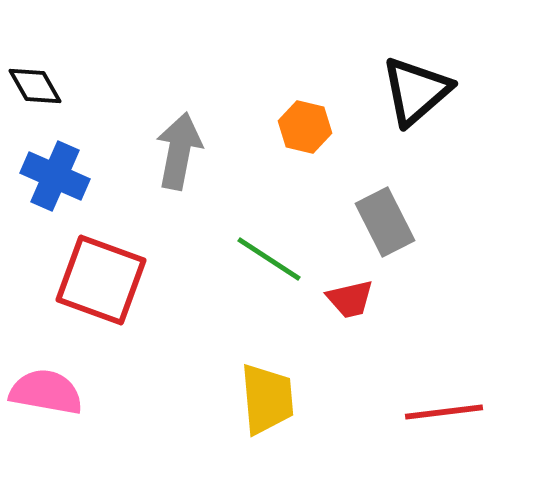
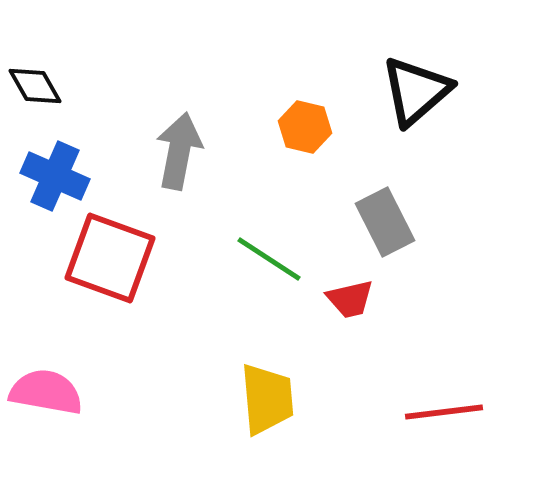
red square: moved 9 px right, 22 px up
